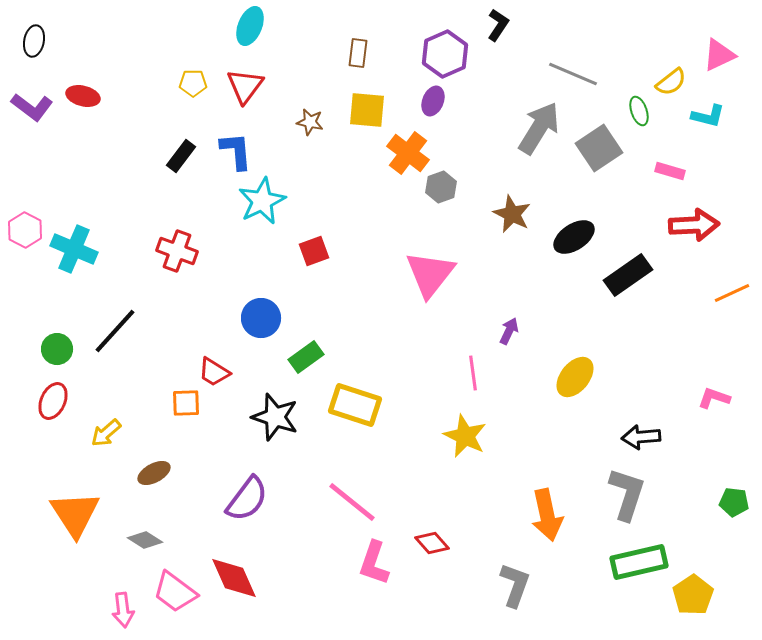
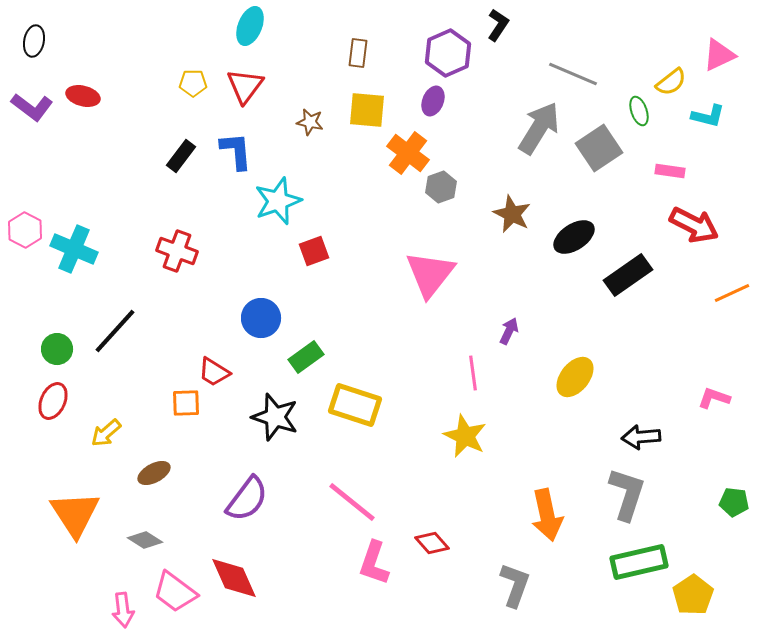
purple hexagon at (445, 54): moved 3 px right, 1 px up
pink rectangle at (670, 171): rotated 8 degrees counterclockwise
cyan star at (262, 201): moved 16 px right; rotated 6 degrees clockwise
red arrow at (694, 225): rotated 30 degrees clockwise
